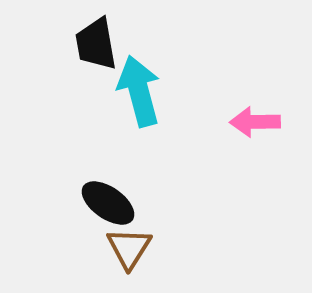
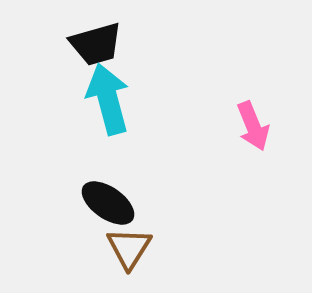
black trapezoid: rotated 96 degrees counterclockwise
cyan arrow: moved 31 px left, 8 px down
pink arrow: moved 2 px left, 4 px down; rotated 111 degrees counterclockwise
